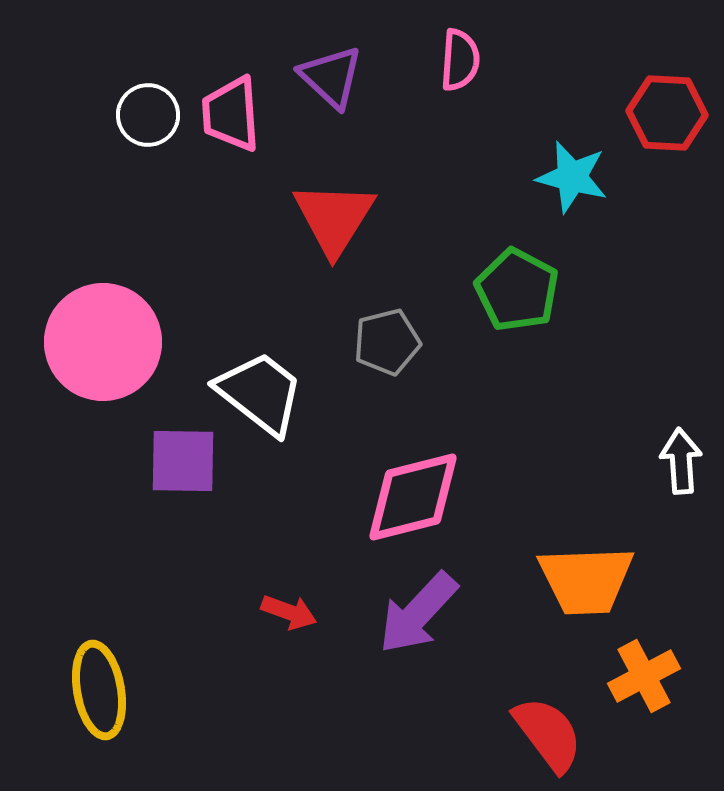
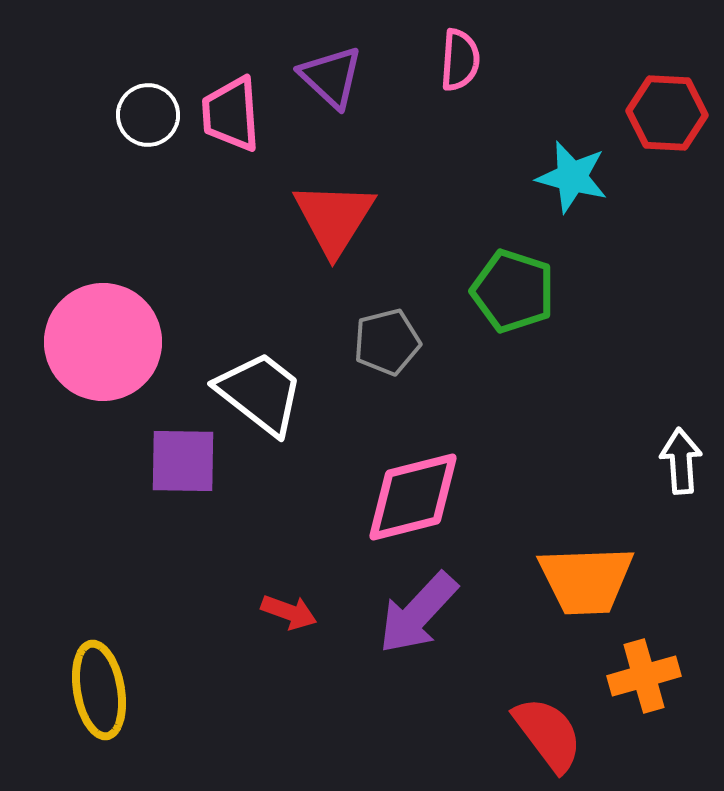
green pentagon: moved 4 px left, 1 px down; rotated 10 degrees counterclockwise
orange cross: rotated 12 degrees clockwise
